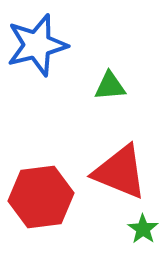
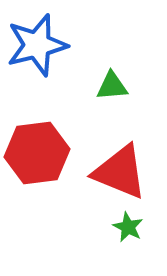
green triangle: moved 2 px right
red hexagon: moved 4 px left, 44 px up
green star: moved 15 px left, 2 px up; rotated 8 degrees counterclockwise
